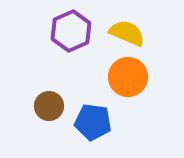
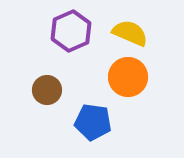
yellow semicircle: moved 3 px right
brown circle: moved 2 px left, 16 px up
